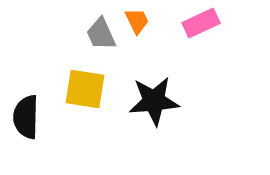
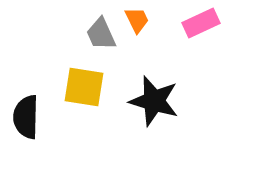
orange trapezoid: moved 1 px up
yellow square: moved 1 px left, 2 px up
black star: rotated 21 degrees clockwise
